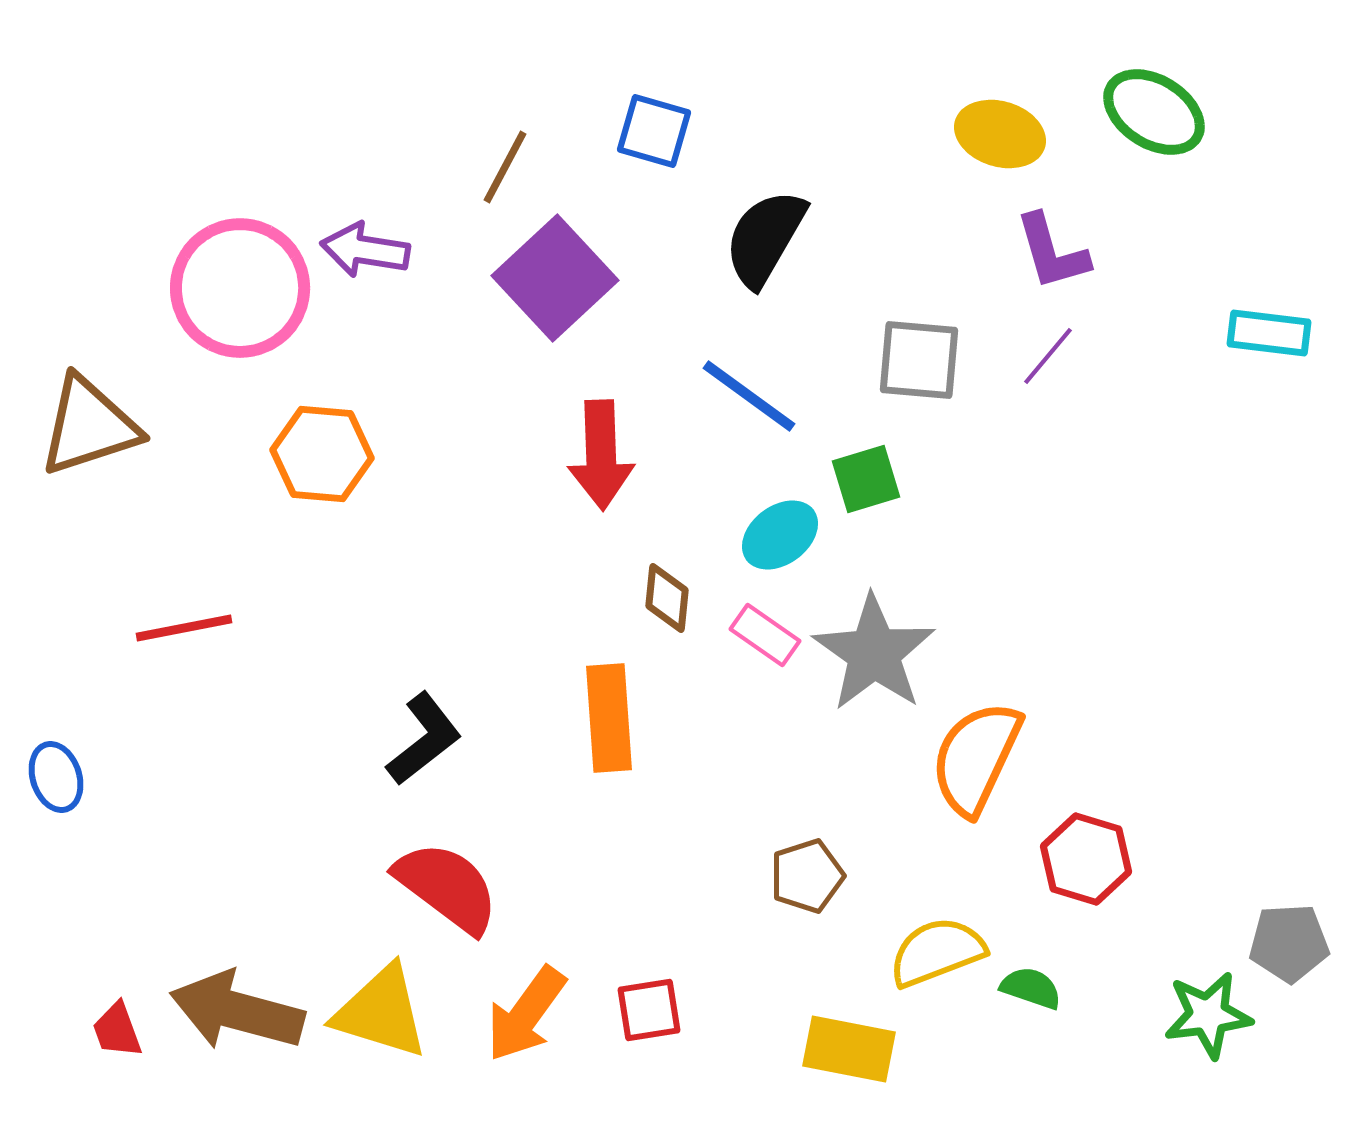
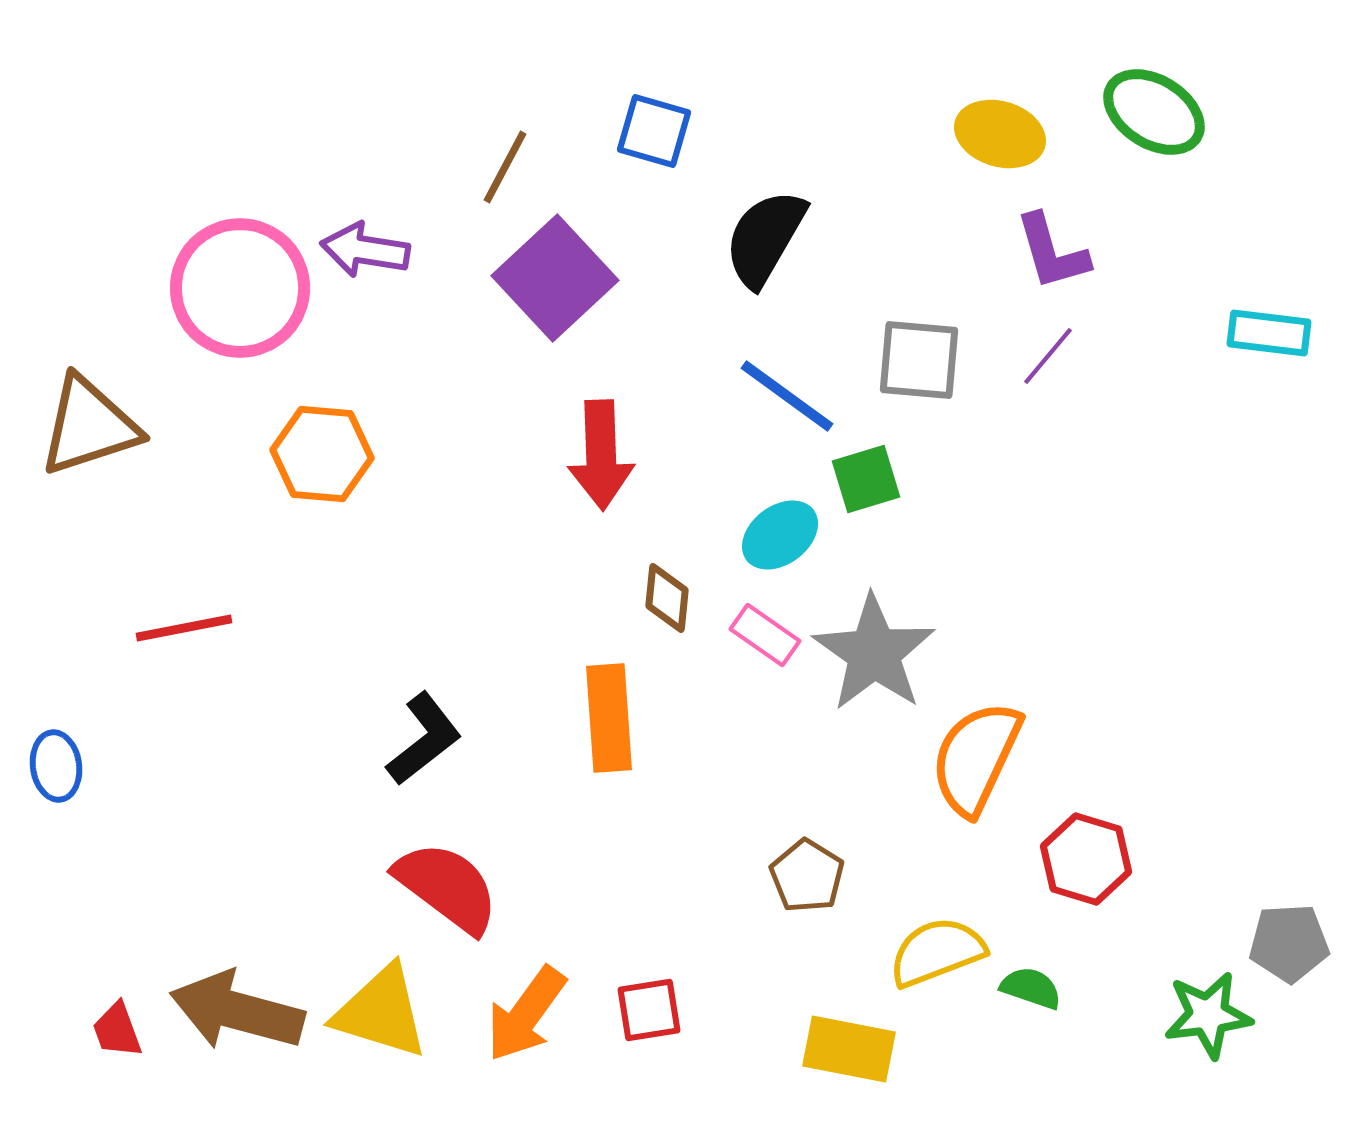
blue line: moved 38 px right
blue ellipse: moved 11 px up; rotated 10 degrees clockwise
brown pentagon: rotated 22 degrees counterclockwise
